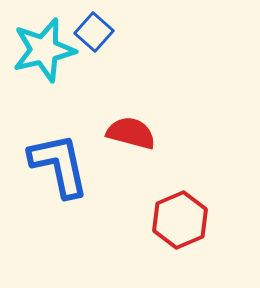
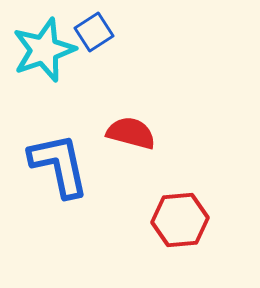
blue square: rotated 15 degrees clockwise
cyan star: rotated 6 degrees counterclockwise
red hexagon: rotated 18 degrees clockwise
